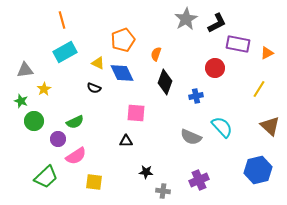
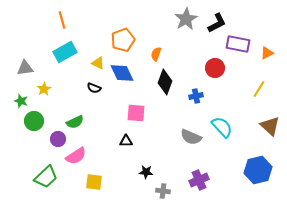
gray triangle: moved 2 px up
